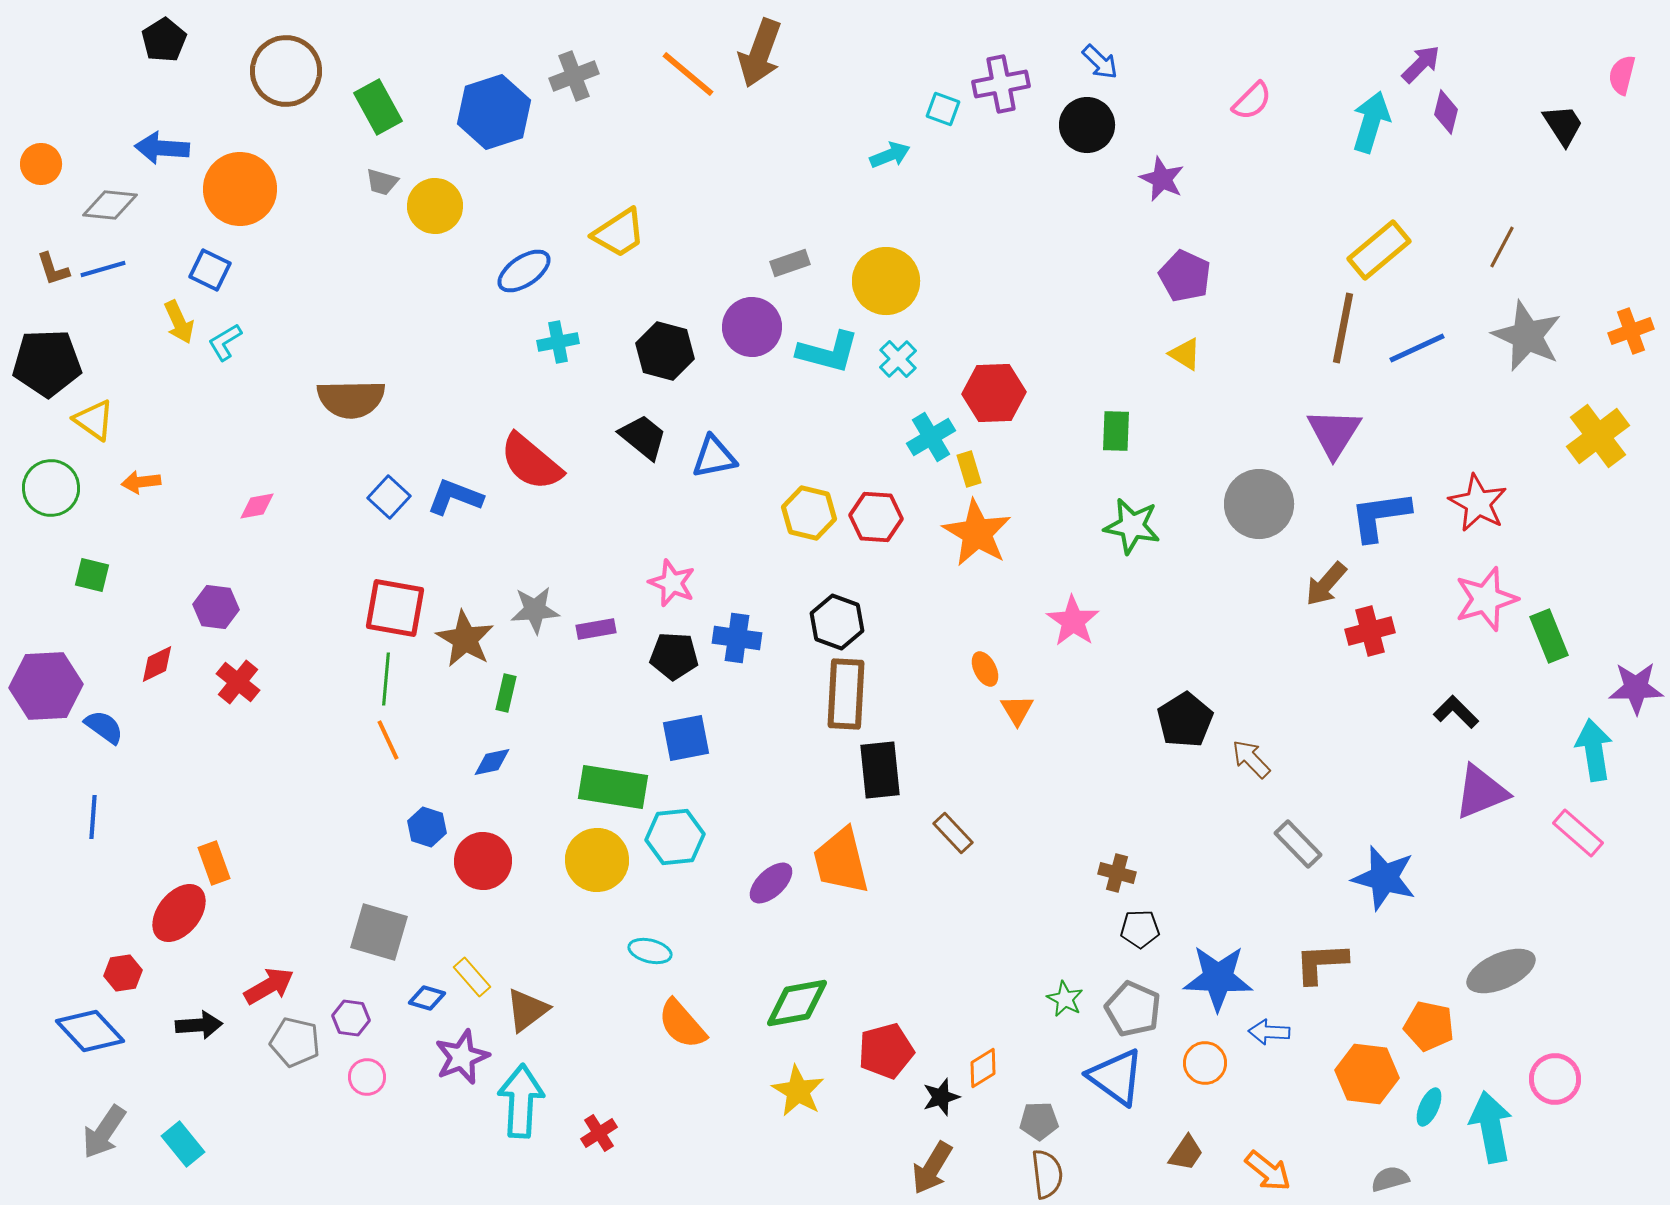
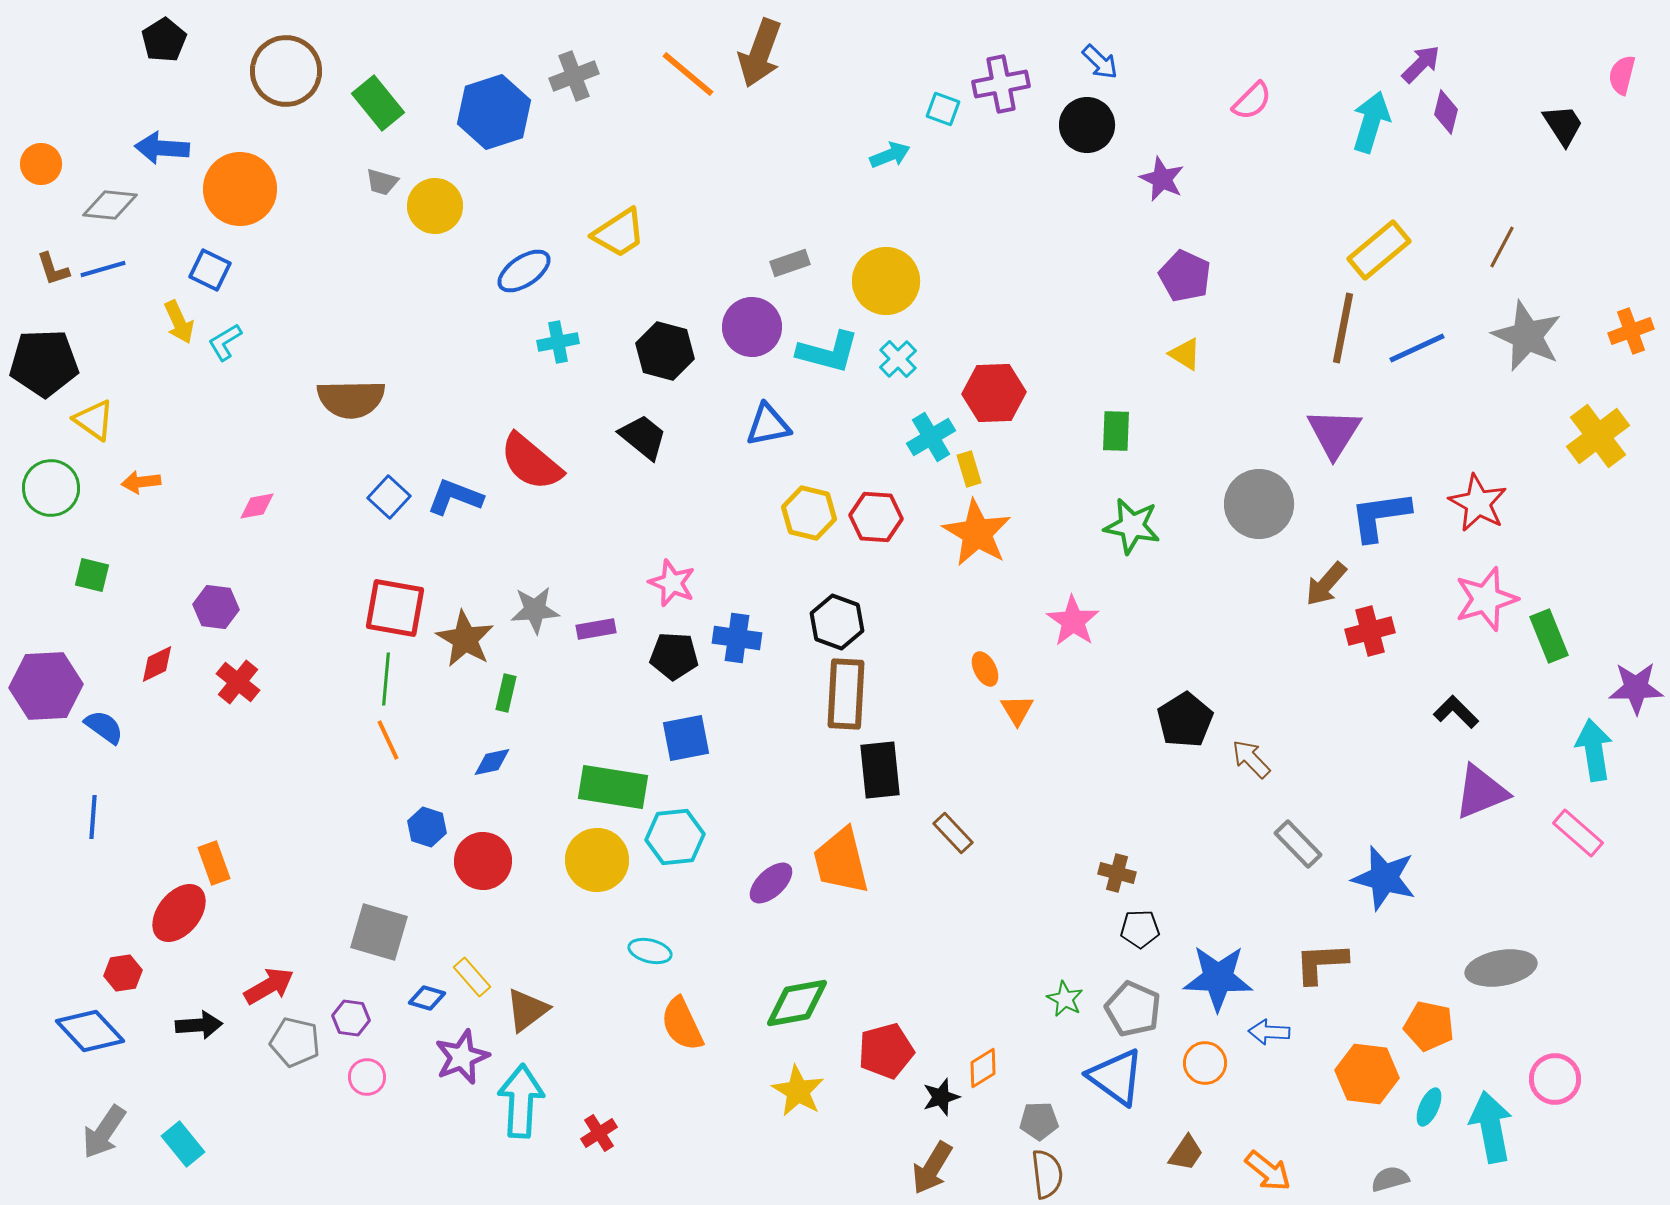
green rectangle at (378, 107): moved 4 px up; rotated 10 degrees counterclockwise
black pentagon at (47, 363): moved 3 px left
blue triangle at (714, 457): moved 54 px right, 32 px up
gray ellipse at (1501, 971): moved 3 px up; rotated 14 degrees clockwise
orange semicircle at (682, 1024): rotated 16 degrees clockwise
